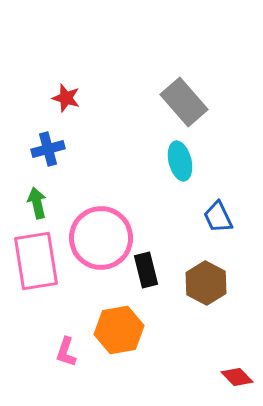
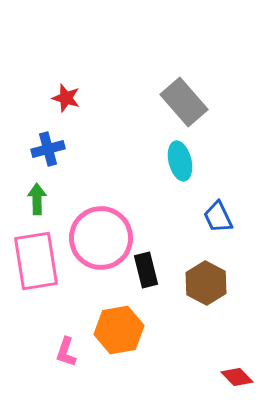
green arrow: moved 4 px up; rotated 12 degrees clockwise
